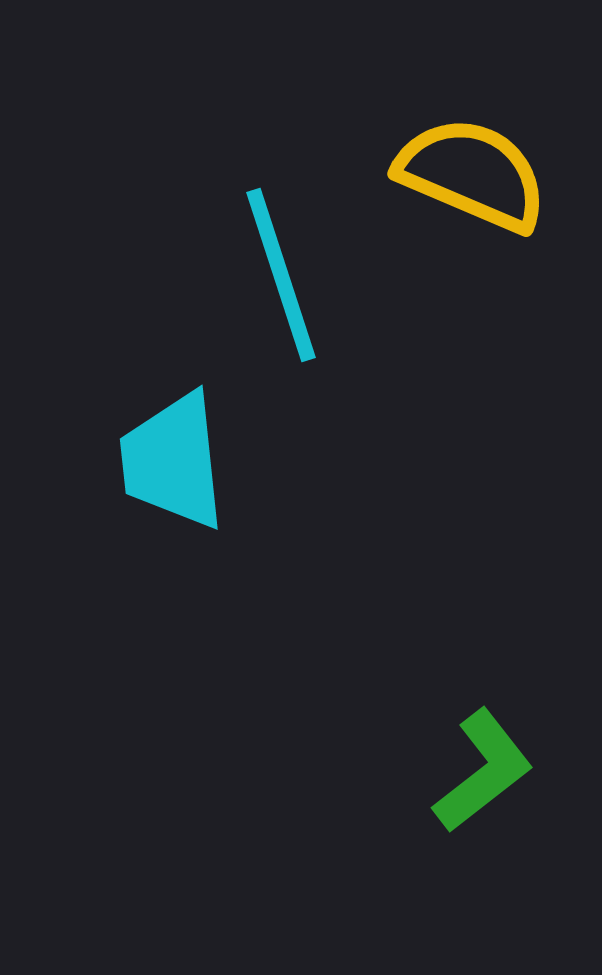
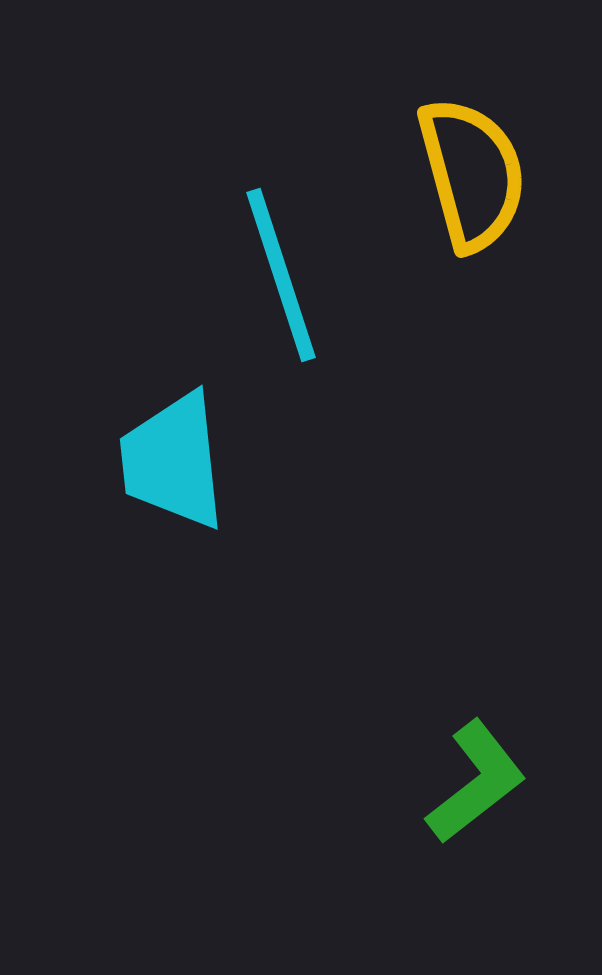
yellow semicircle: rotated 52 degrees clockwise
green L-shape: moved 7 px left, 11 px down
